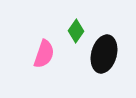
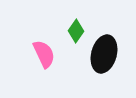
pink semicircle: rotated 44 degrees counterclockwise
